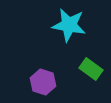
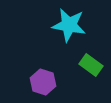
green rectangle: moved 4 px up
